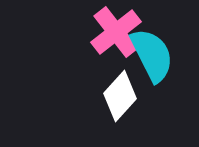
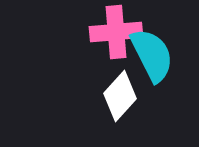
pink cross: rotated 33 degrees clockwise
